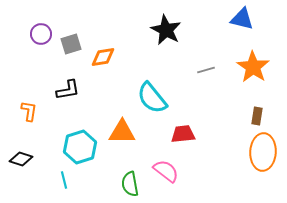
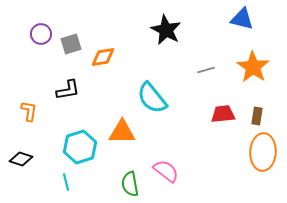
red trapezoid: moved 40 px right, 20 px up
cyan line: moved 2 px right, 2 px down
